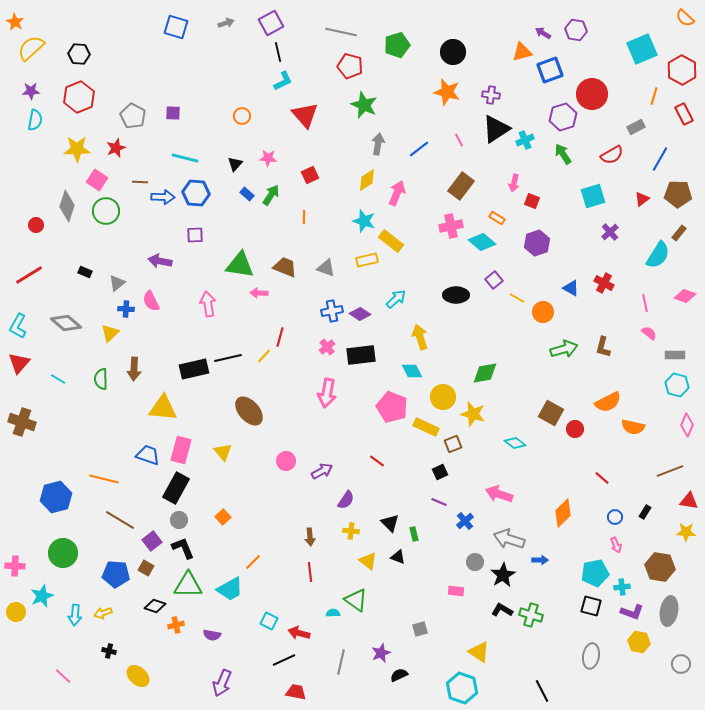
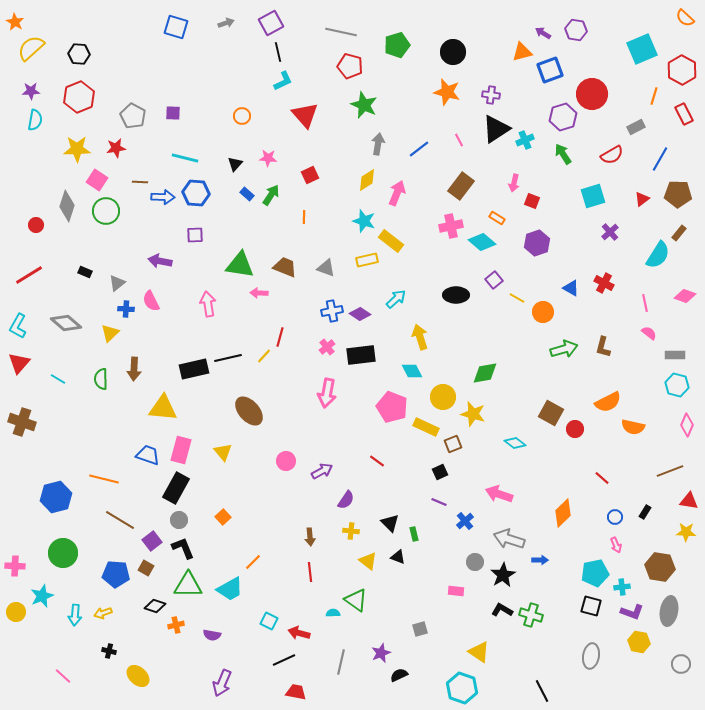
red star at (116, 148): rotated 12 degrees clockwise
